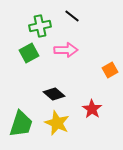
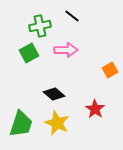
red star: moved 3 px right
